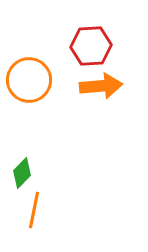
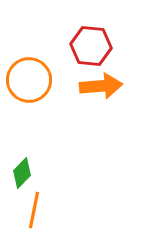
red hexagon: rotated 9 degrees clockwise
